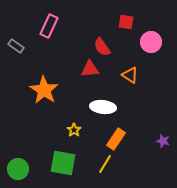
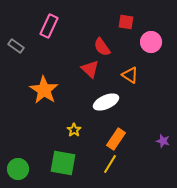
red triangle: rotated 48 degrees clockwise
white ellipse: moved 3 px right, 5 px up; rotated 30 degrees counterclockwise
yellow line: moved 5 px right
